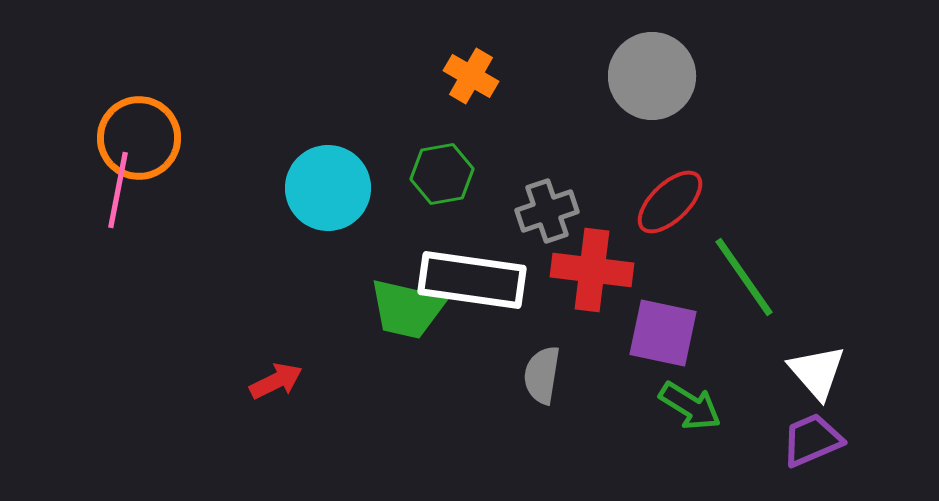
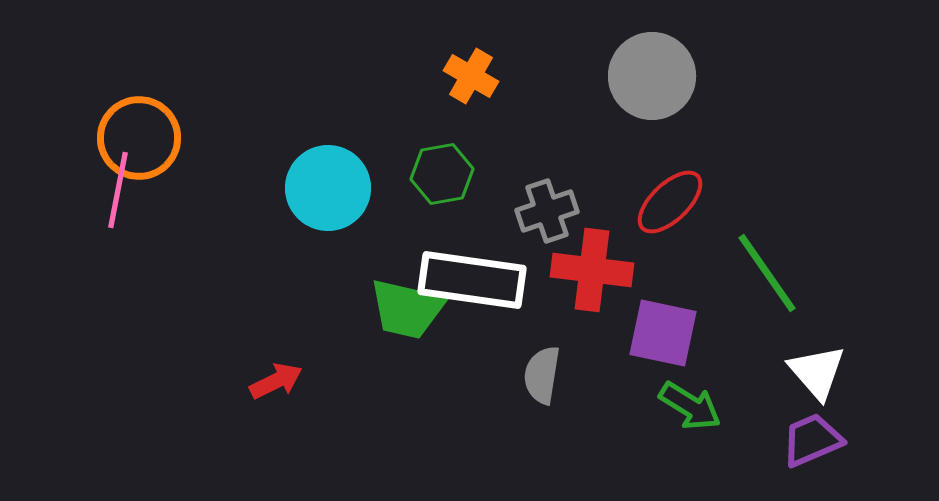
green line: moved 23 px right, 4 px up
